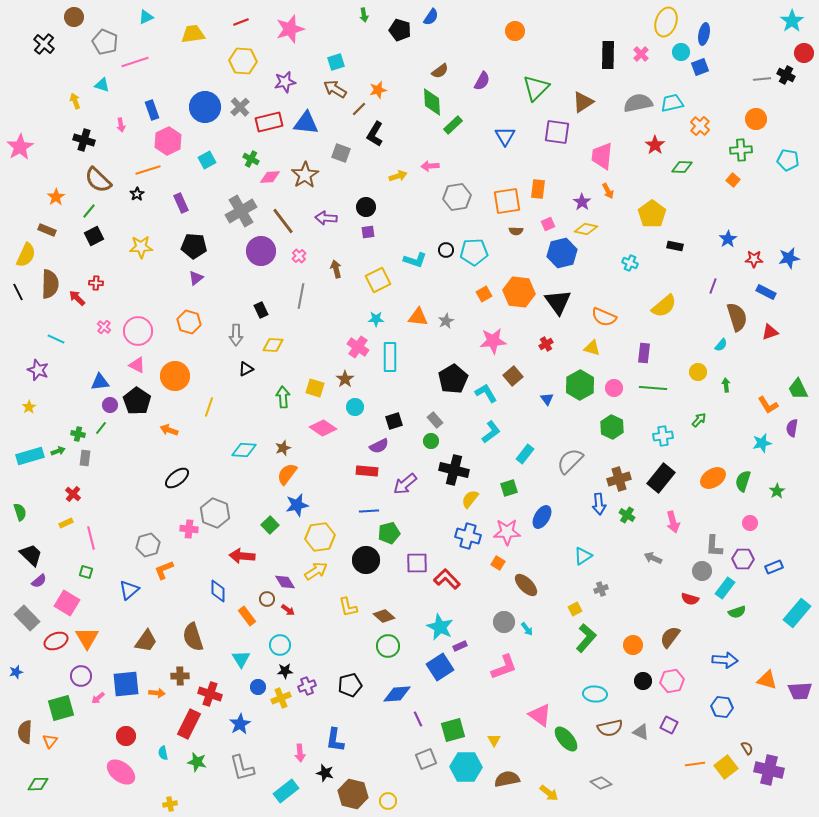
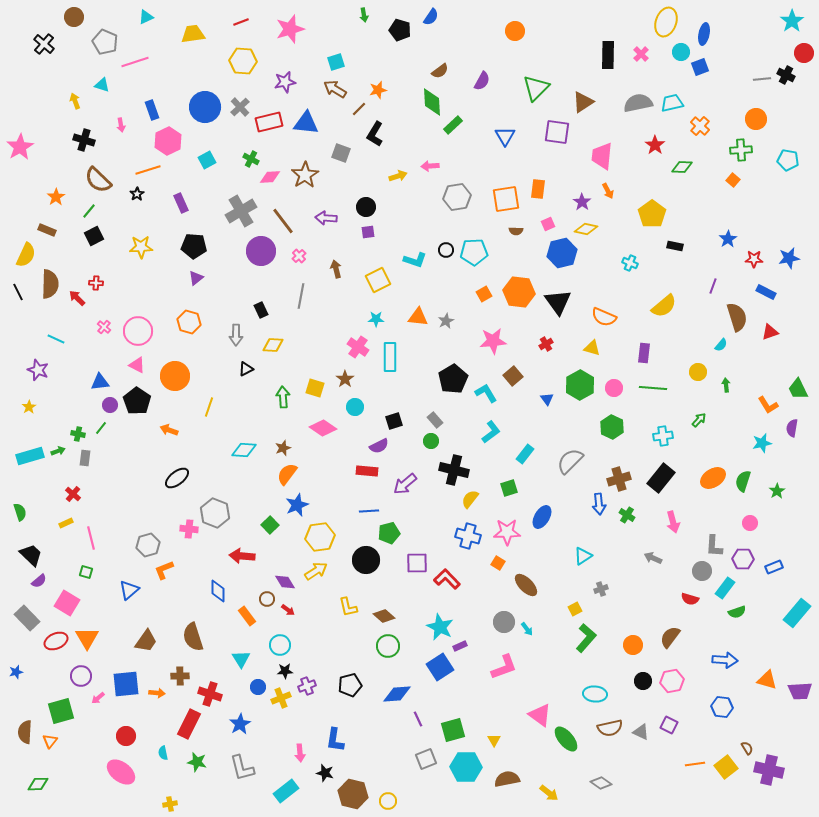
orange square at (507, 201): moved 1 px left, 2 px up
blue star at (297, 505): rotated 10 degrees counterclockwise
green square at (61, 708): moved 3 px down
